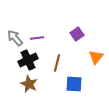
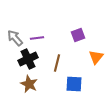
purple square: moved 1 px right, 1 px down; rotated 16 degrees clockwise
black cross: moved 1 px up
